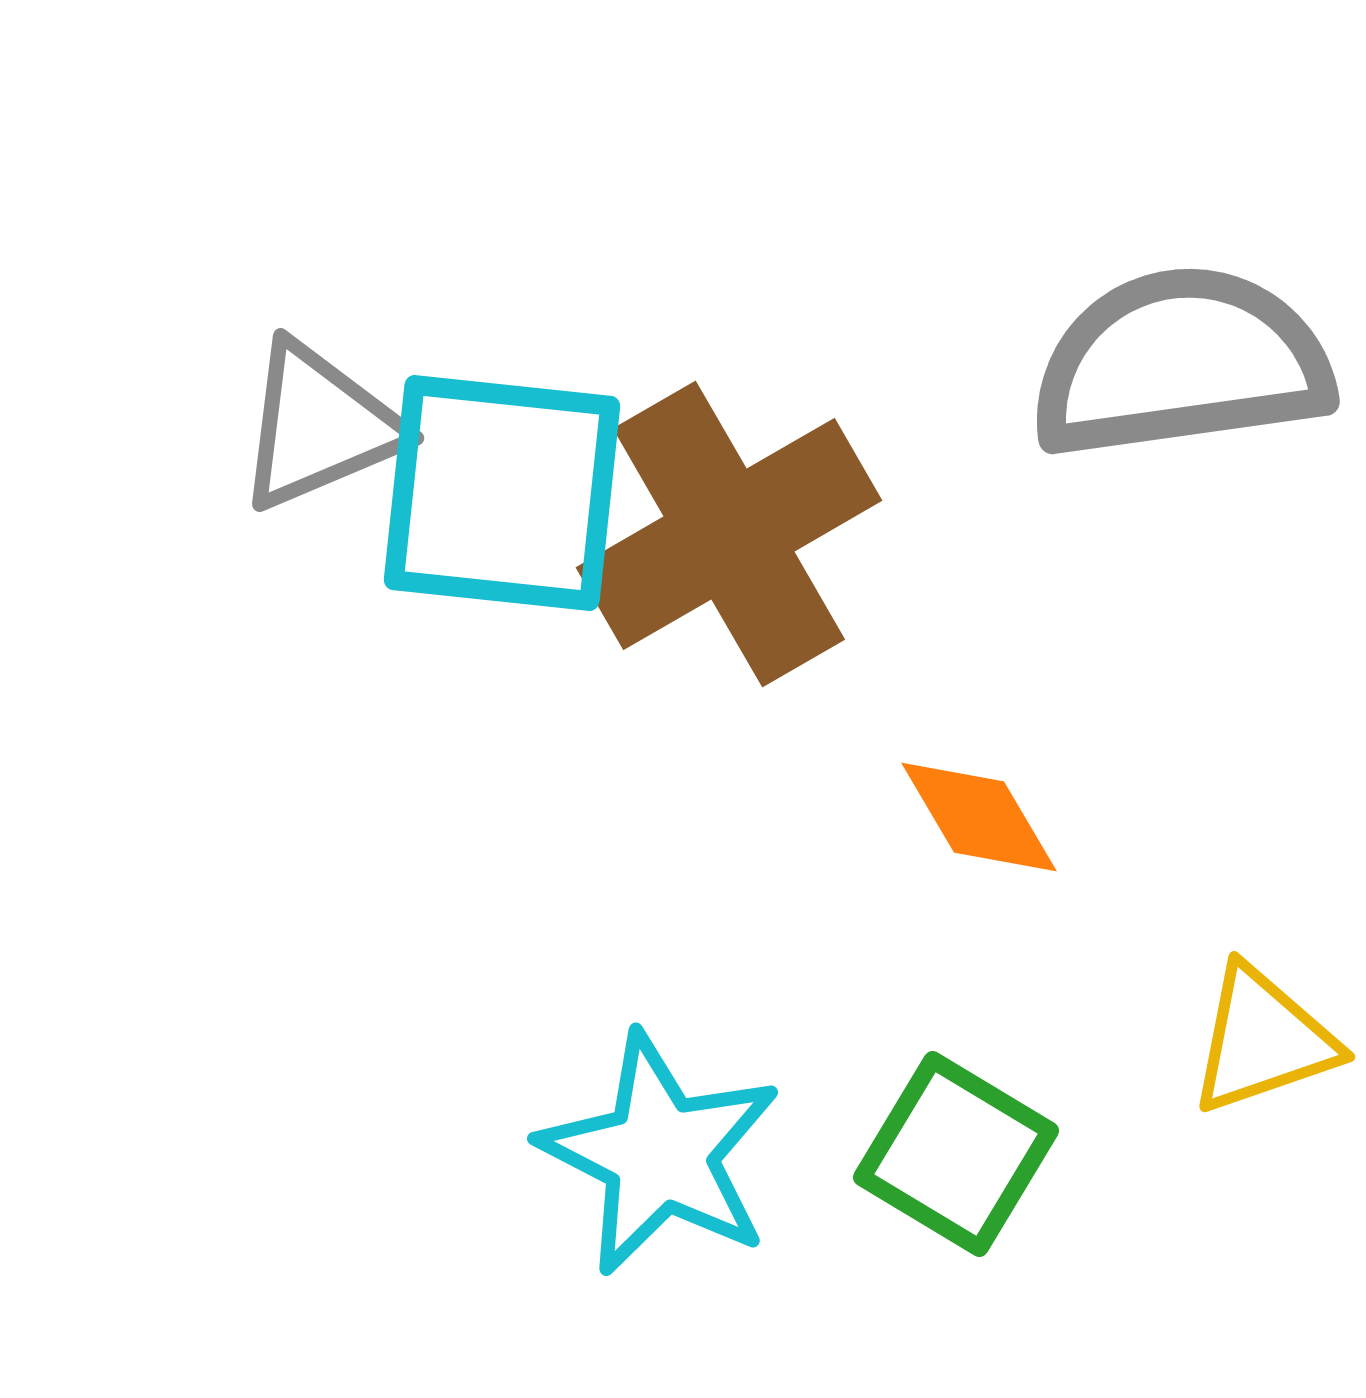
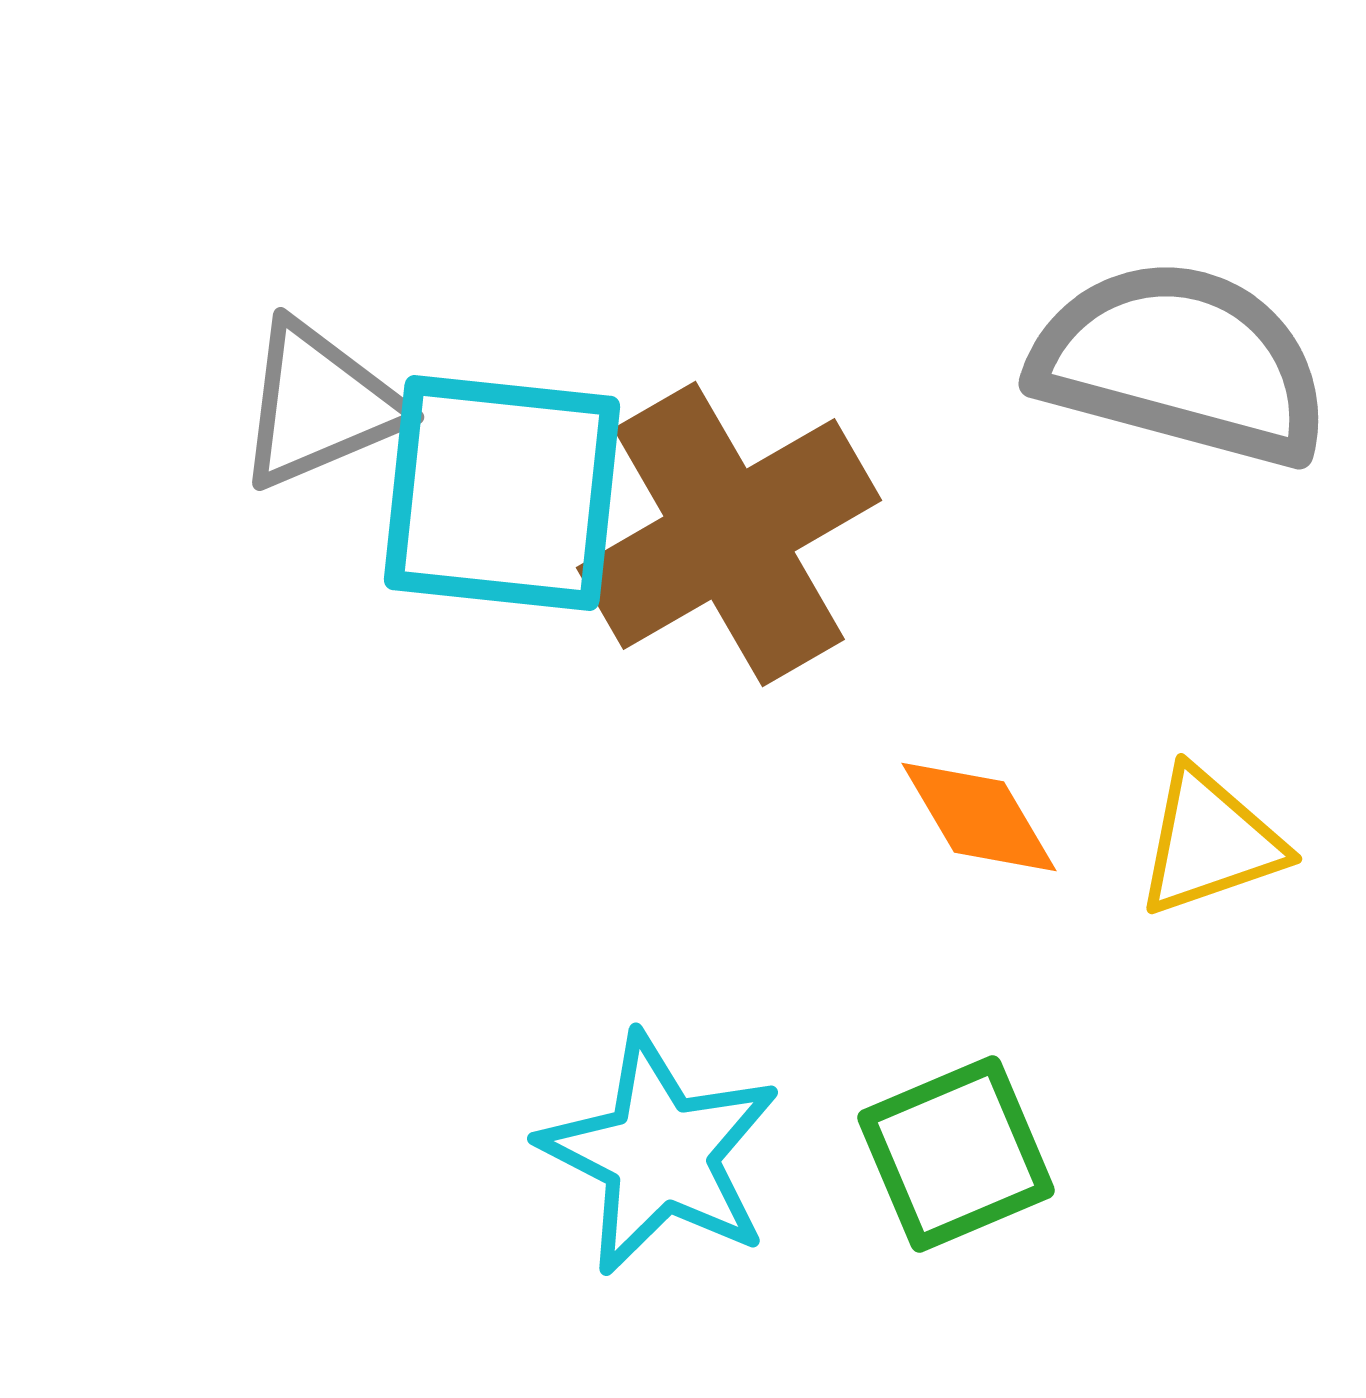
gray semicircle: rotated 23 degrees clockwise
gray triangle: moved 21 px up
yellow triangle: moved 53 px left, 198 px up
green square: rotated 36 degrees clockwise
